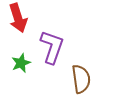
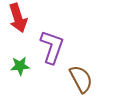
green star: moved 1 px left, 3 px down; rotated 18 degrees clockwise
brown semicircle: rotated 20 degrees counterclockwise
